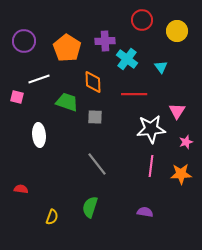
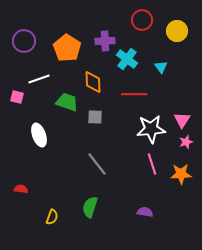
pink triangle: moved 5 px right, 9 px down
white ellipse: rotated 15 degrees counterclockwise
pink line: moved 1 px right, 2 px up; rotated 25 degrees counterclockwise
